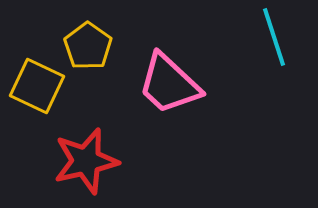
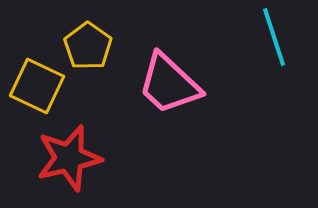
red star: moved 17 px left, 3 px up
